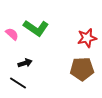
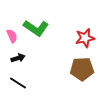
pink semicircle: moved 2 px down; rotated 24 degrees clockwise
red star: moved 2 px left
black arrow: moved 7 px left, 5 px up
